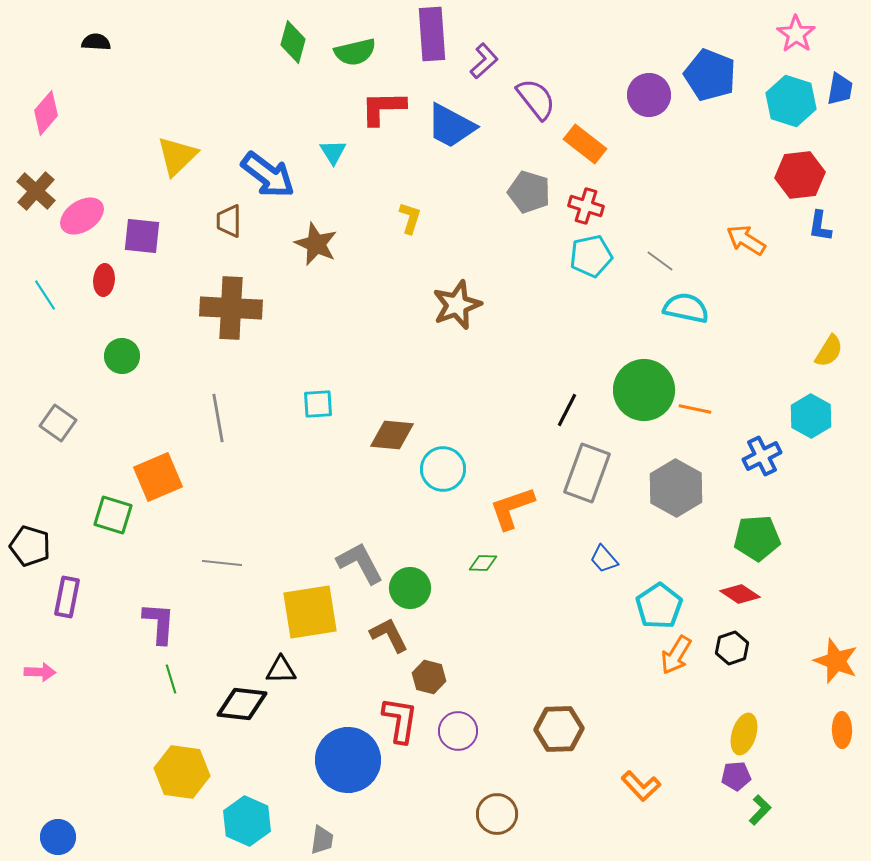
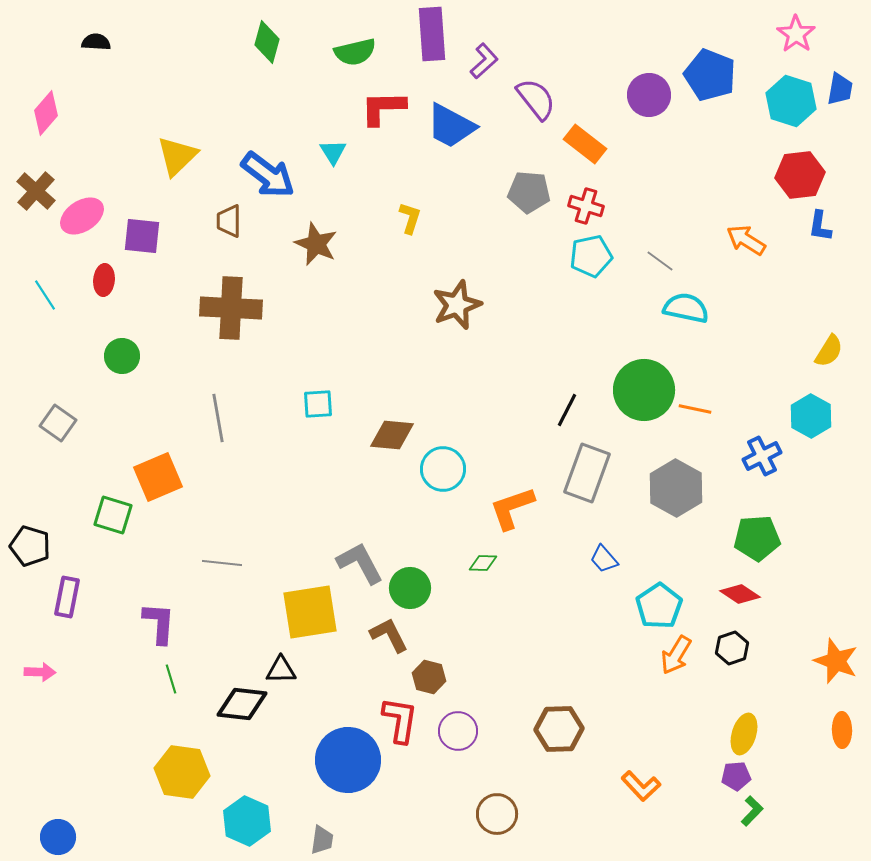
green diamond at (293, 42): moved 26 px left
gray pentagon at (529, 192): rotated 12 degrees counterclockwise
green L-shape at (760, 810): moved 8 px left, 1 px down
